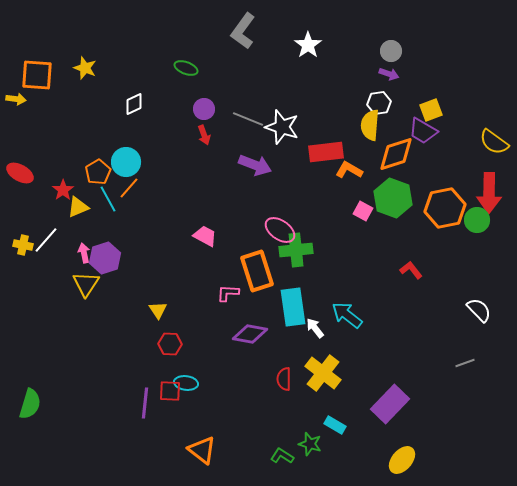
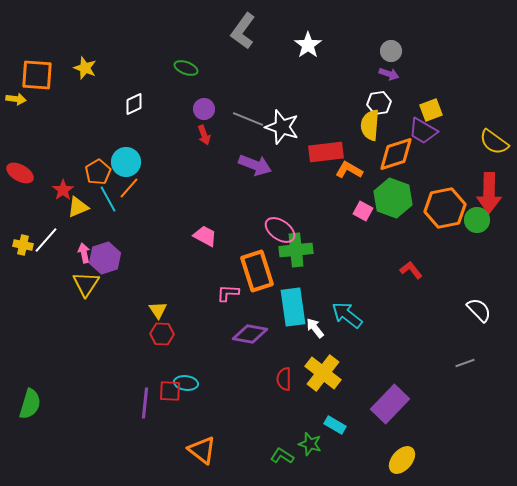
red hexagon at (170, 344): moved 8 px left, 10 px up
